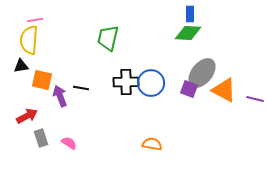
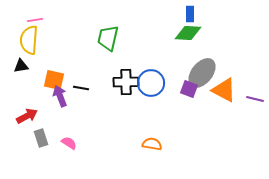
orange square: moved 12 px right
